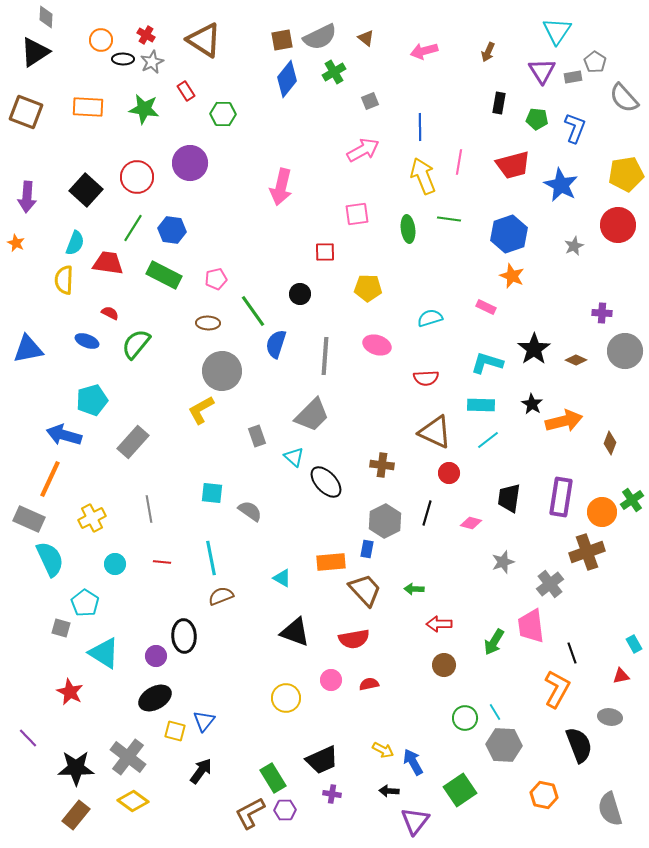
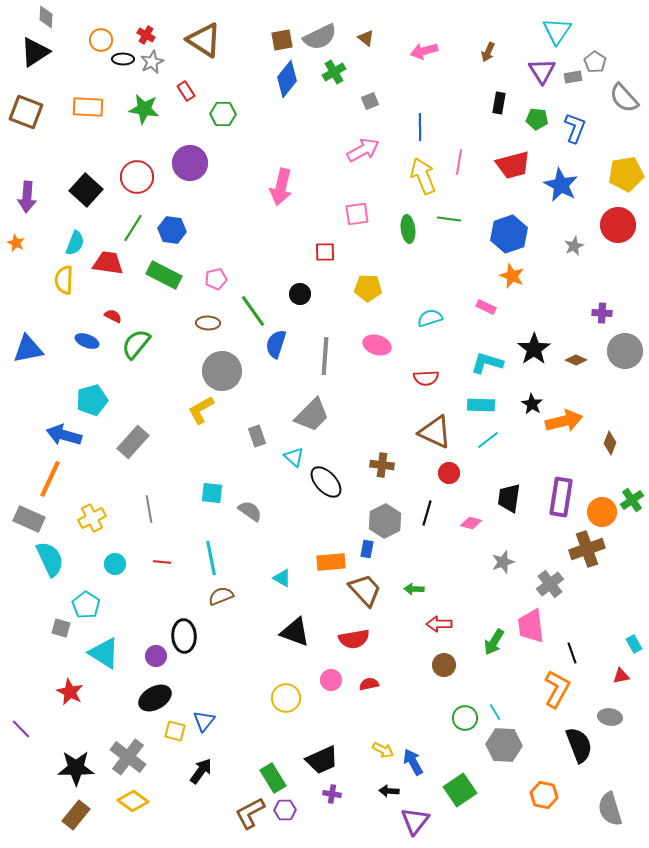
red semicircle at (110, 313): moved 3 px right, 3 px down
brown cross at (587, 552): moved 3 px up
cyan pentagon at (85, 603): moved 1 px right, 2 px down
purple line at (28, 738): moved 7 px left, 9 px up
